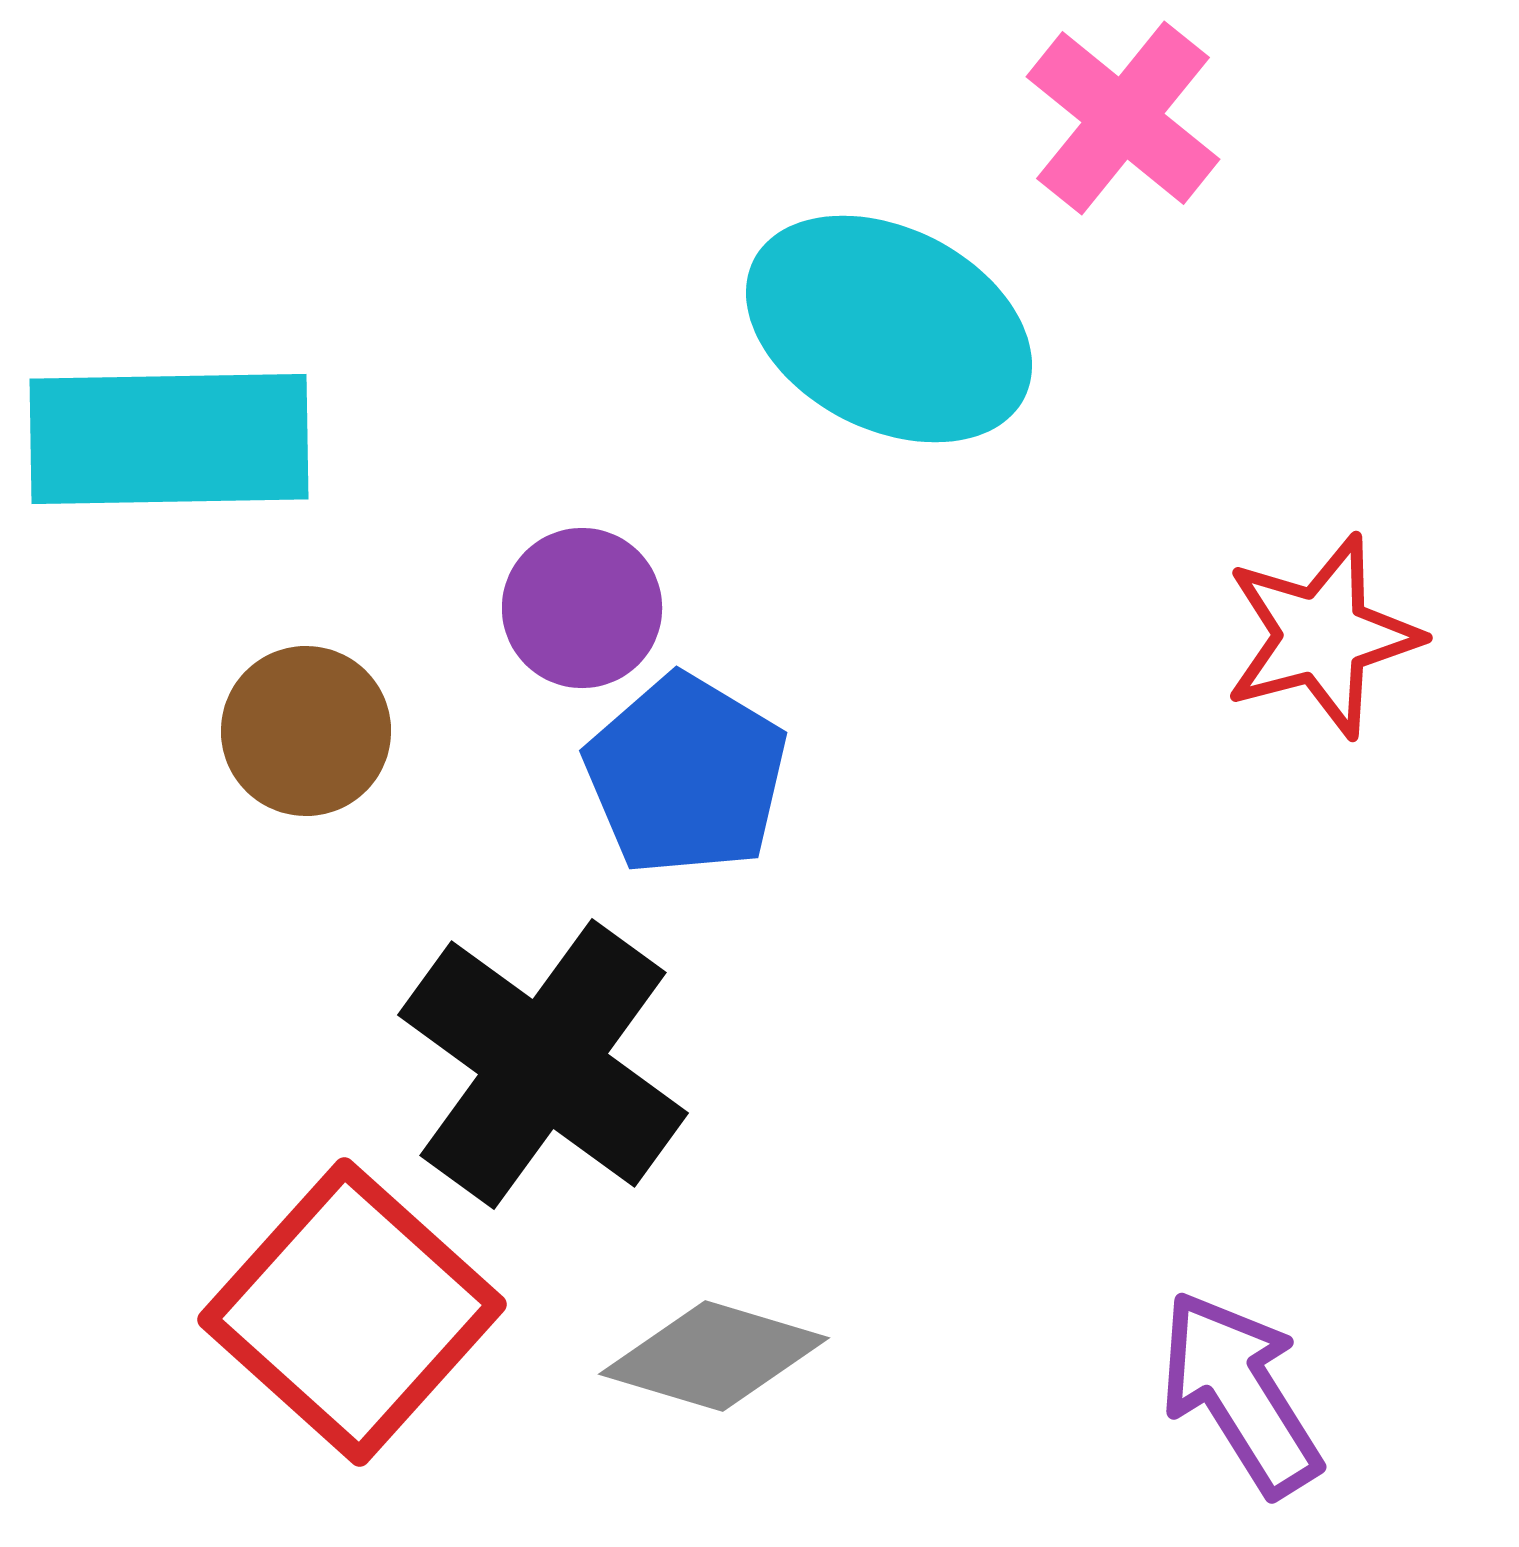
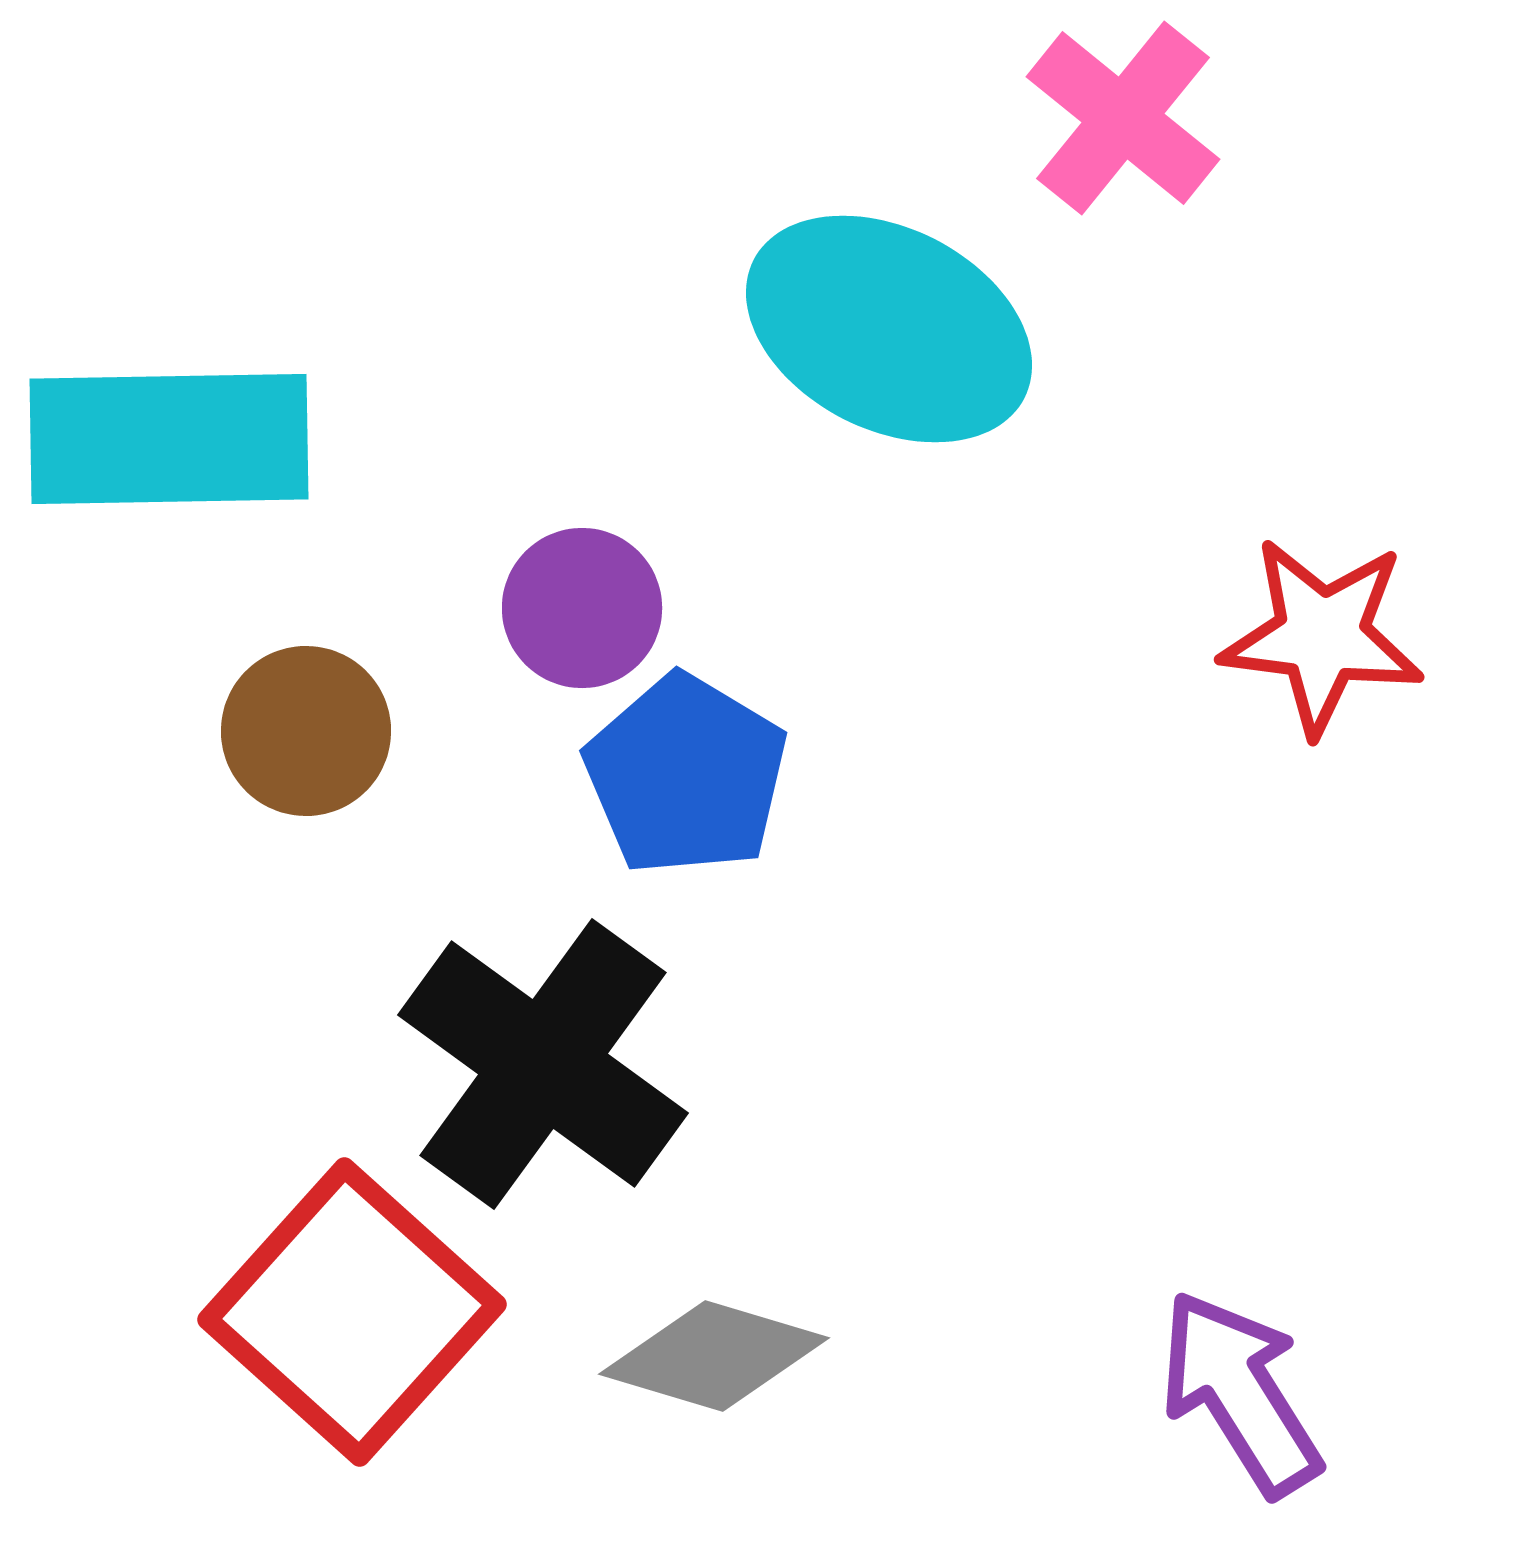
red star: rotated 22 degrees clockwise
